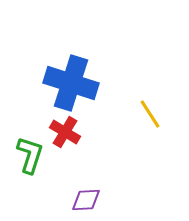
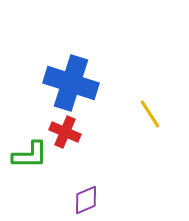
red cross: rotated 8 degrees counterclockwise
green L-shape: rotated 72 degrees clockwise
purple diamond: rotated 20 degrees counterclockwise
